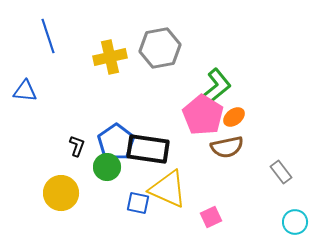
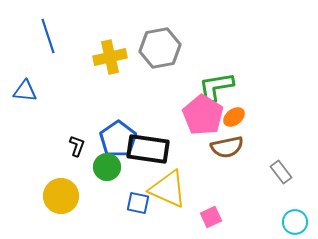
green L-shape: rotated 150 degrees counterclockwise
blue pentagon: moved 2 px right, 3 px up
yellow circle: moved 3 px down
